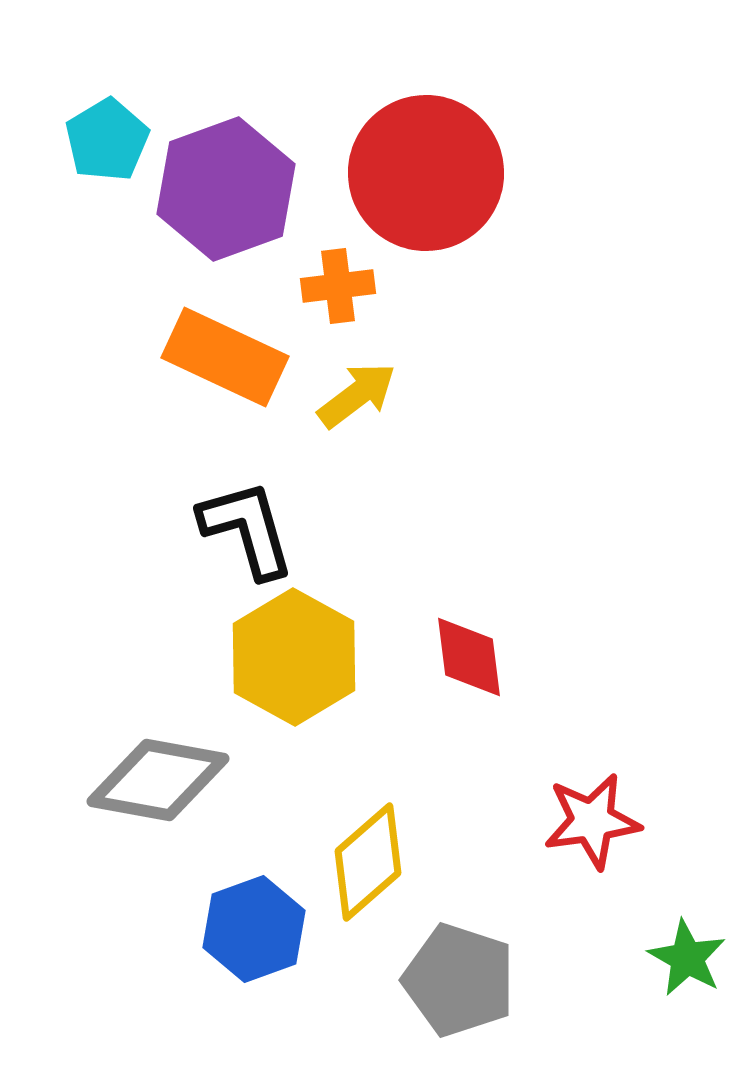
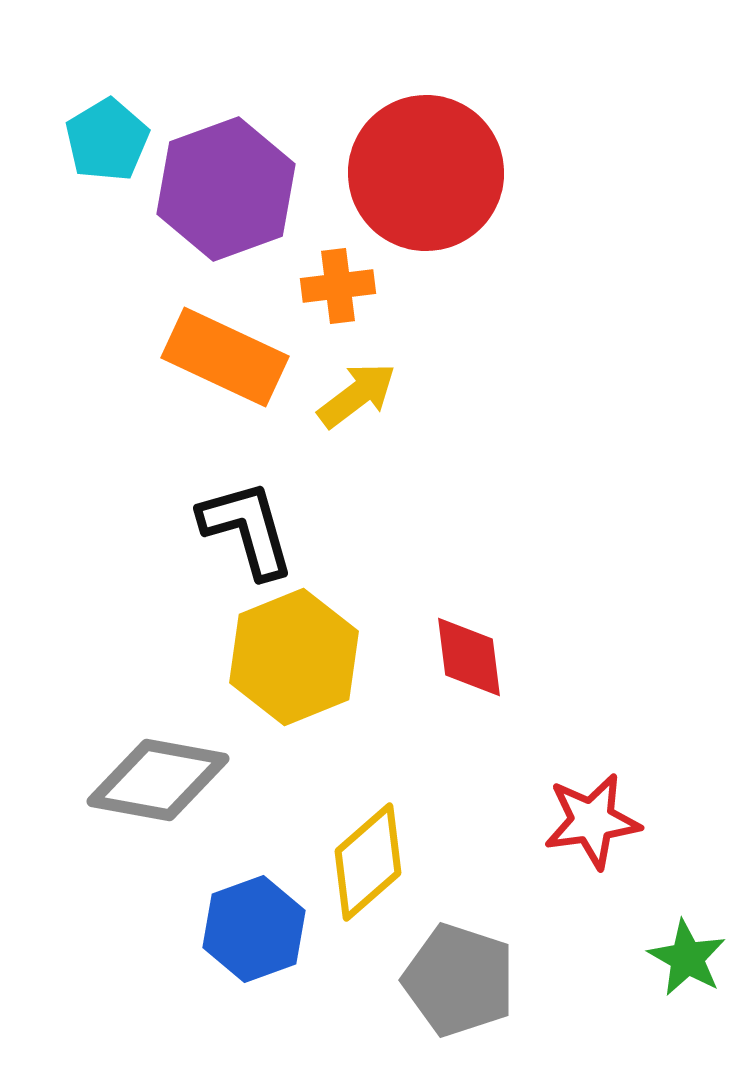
yellow hexagon: rotated 9 degrees clockwise
